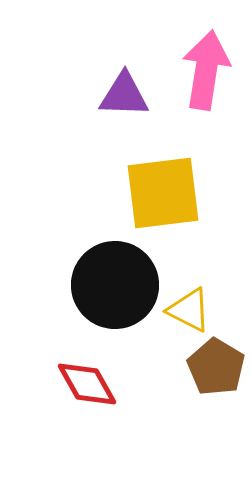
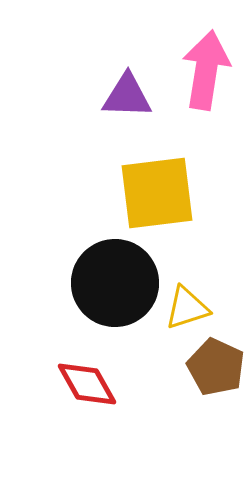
purple triangle: moved 3 px right, 1 px down
yellow square: moved 6 px left
black circle: moved 2 px up
yellow triangle: moved 2 px left, 2 px up; rotated 45 degrees counterclockwise
brown pentagon: rotated 6 degrees counterclockwise
